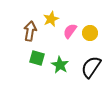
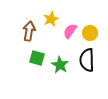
brown arrow: moved 1 px left
black semicircle: moved 4 px left, 7 px up; rotated 35 degrees counterclockwise
